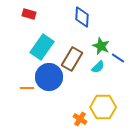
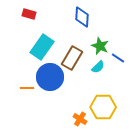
green star: moved 1 px left
brown rectangle: moved 1 px up
blue circle: moved 1 px right
